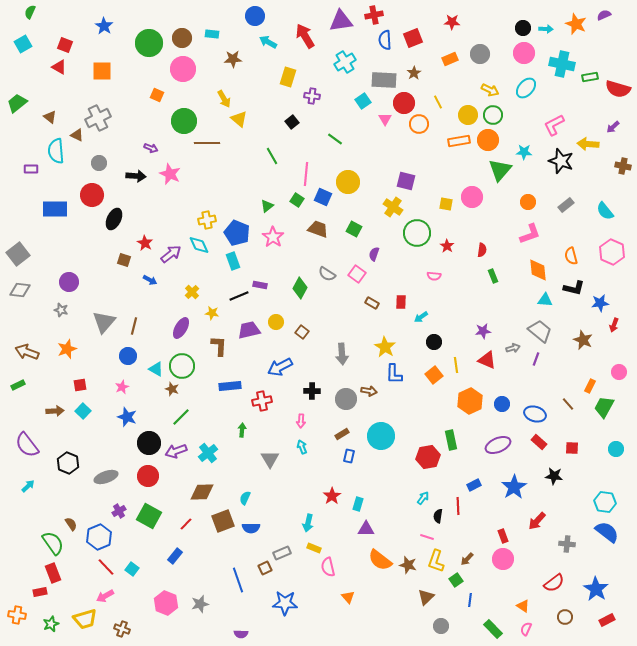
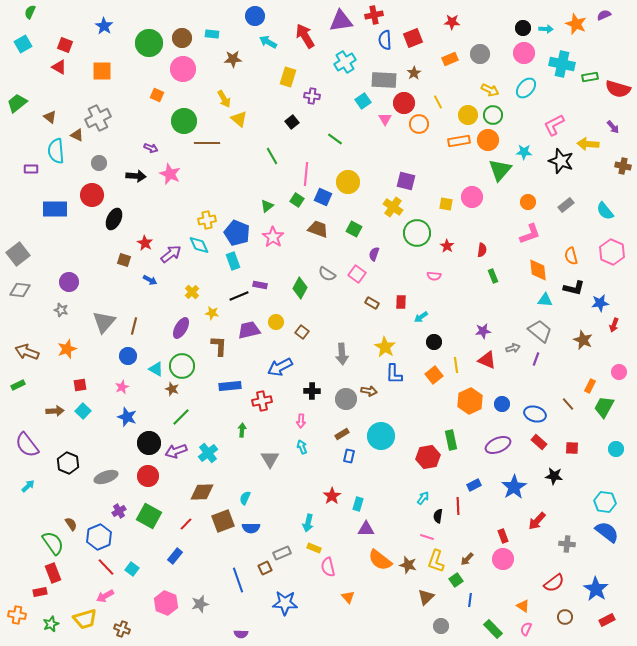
purple arrow at (613, 127): rotated 88 degrees counterclockwise
